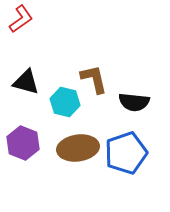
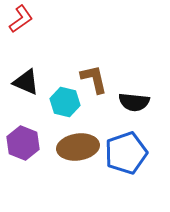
black triangle: rotated 8 degrees clockwise
brown ellipse: moved 1 px up
